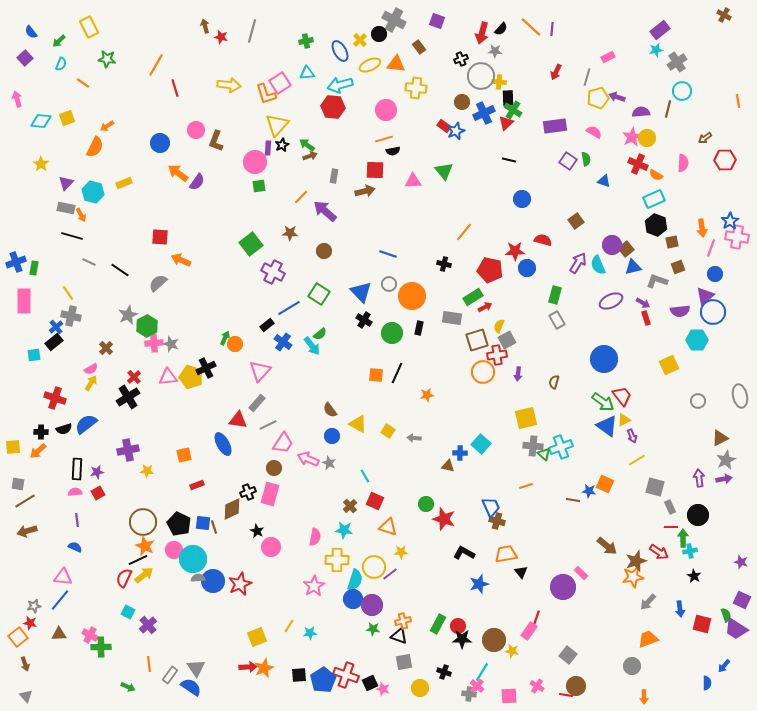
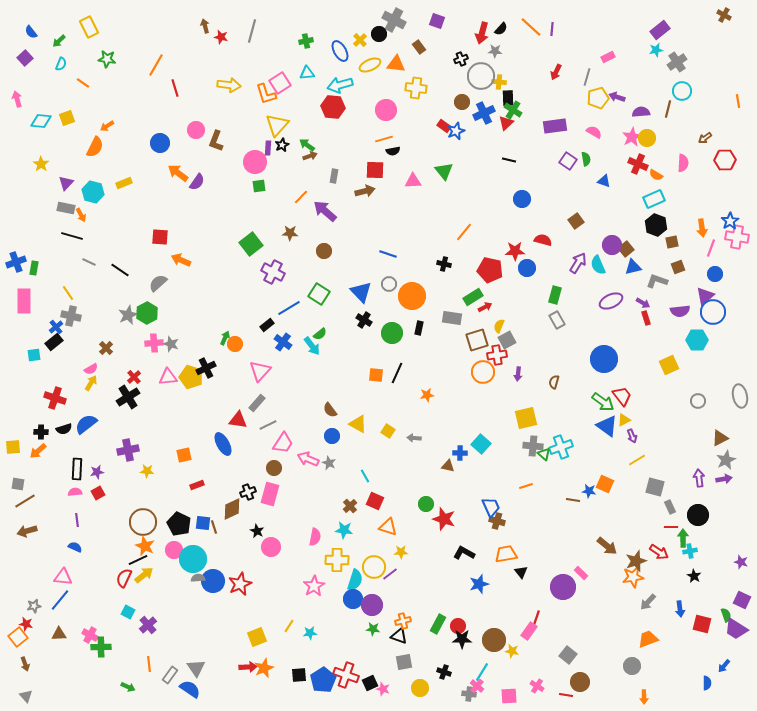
green hexagon at (147, 326): moved 13 px up
red star at (30, 623): moved 4 px left, 1 px down
brown circle at (576, 686): moved 4 px right, 4 px up
blue semicircle at (191, 687): moved 1 px left, 2 px down
